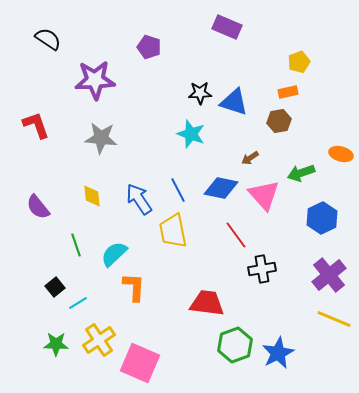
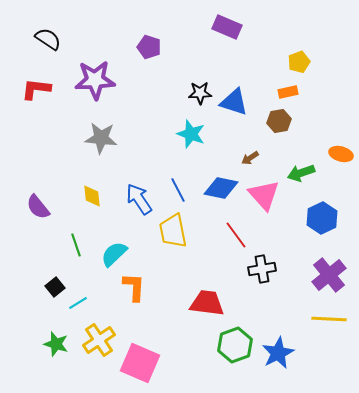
red L-shape: moved 36 px up; rotated 64 degrees counterclockwise
yellow line: moved 5 px left; rotated 20 degrees counterclockwise
green star: rotated 15 degrees clockwise
